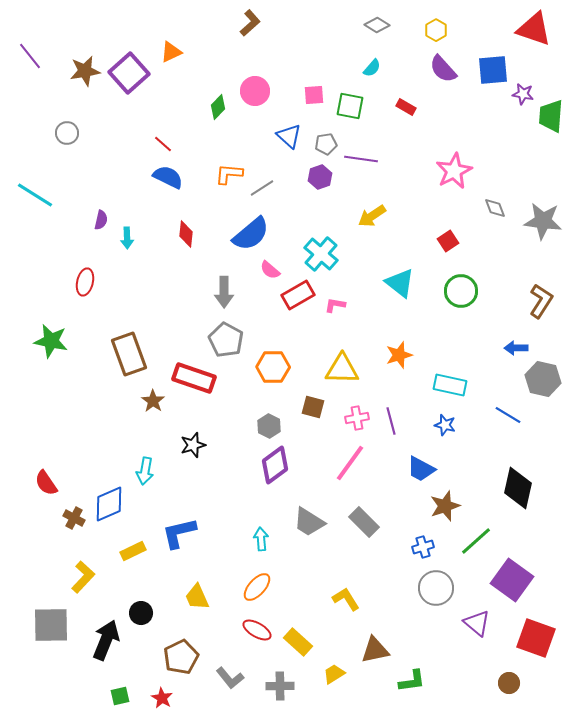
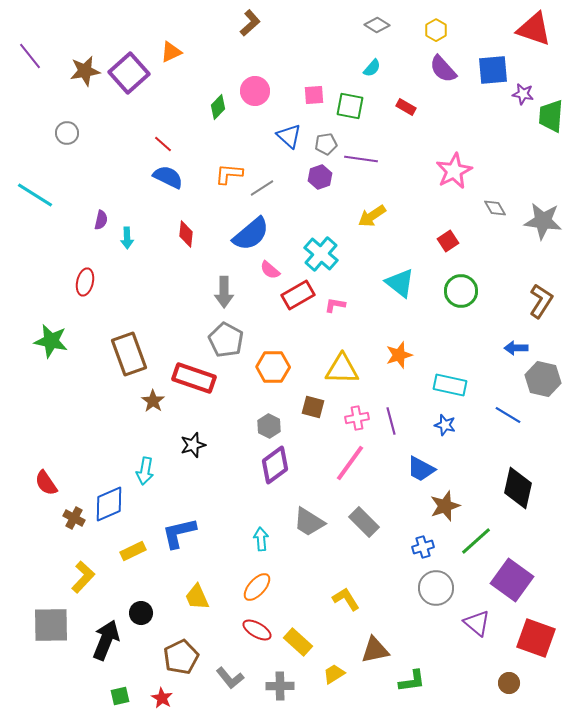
gray diamond at (495, 208): rotated 10 degrees counterclockwise
